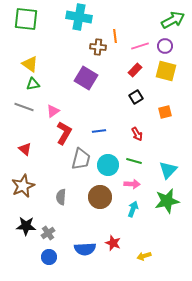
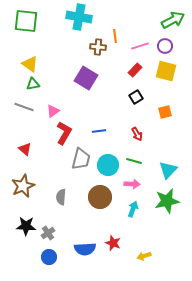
green square: moved 2 px down
